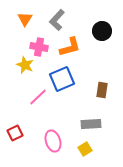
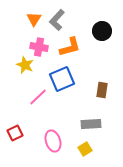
orange triangle: moved 9 px right
